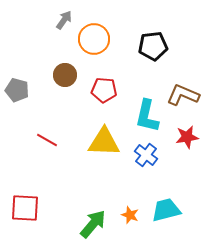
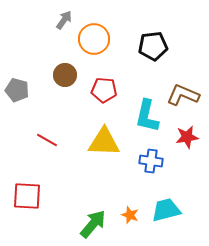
blue cross: moved 5 px right, 6 px down; rotated 30 degrees counterclockwise
red square: moved 2 px right, 12 px up
